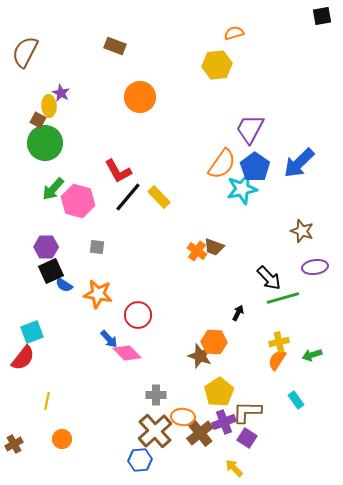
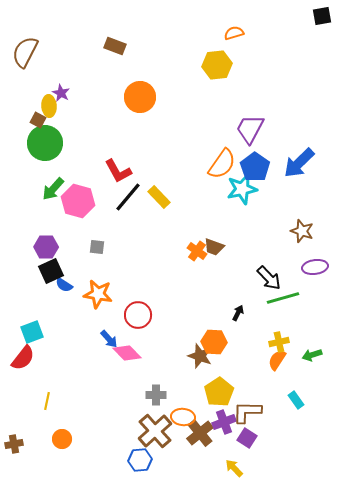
brown cross at (14, 444): rotated 18 degrees clockwise
